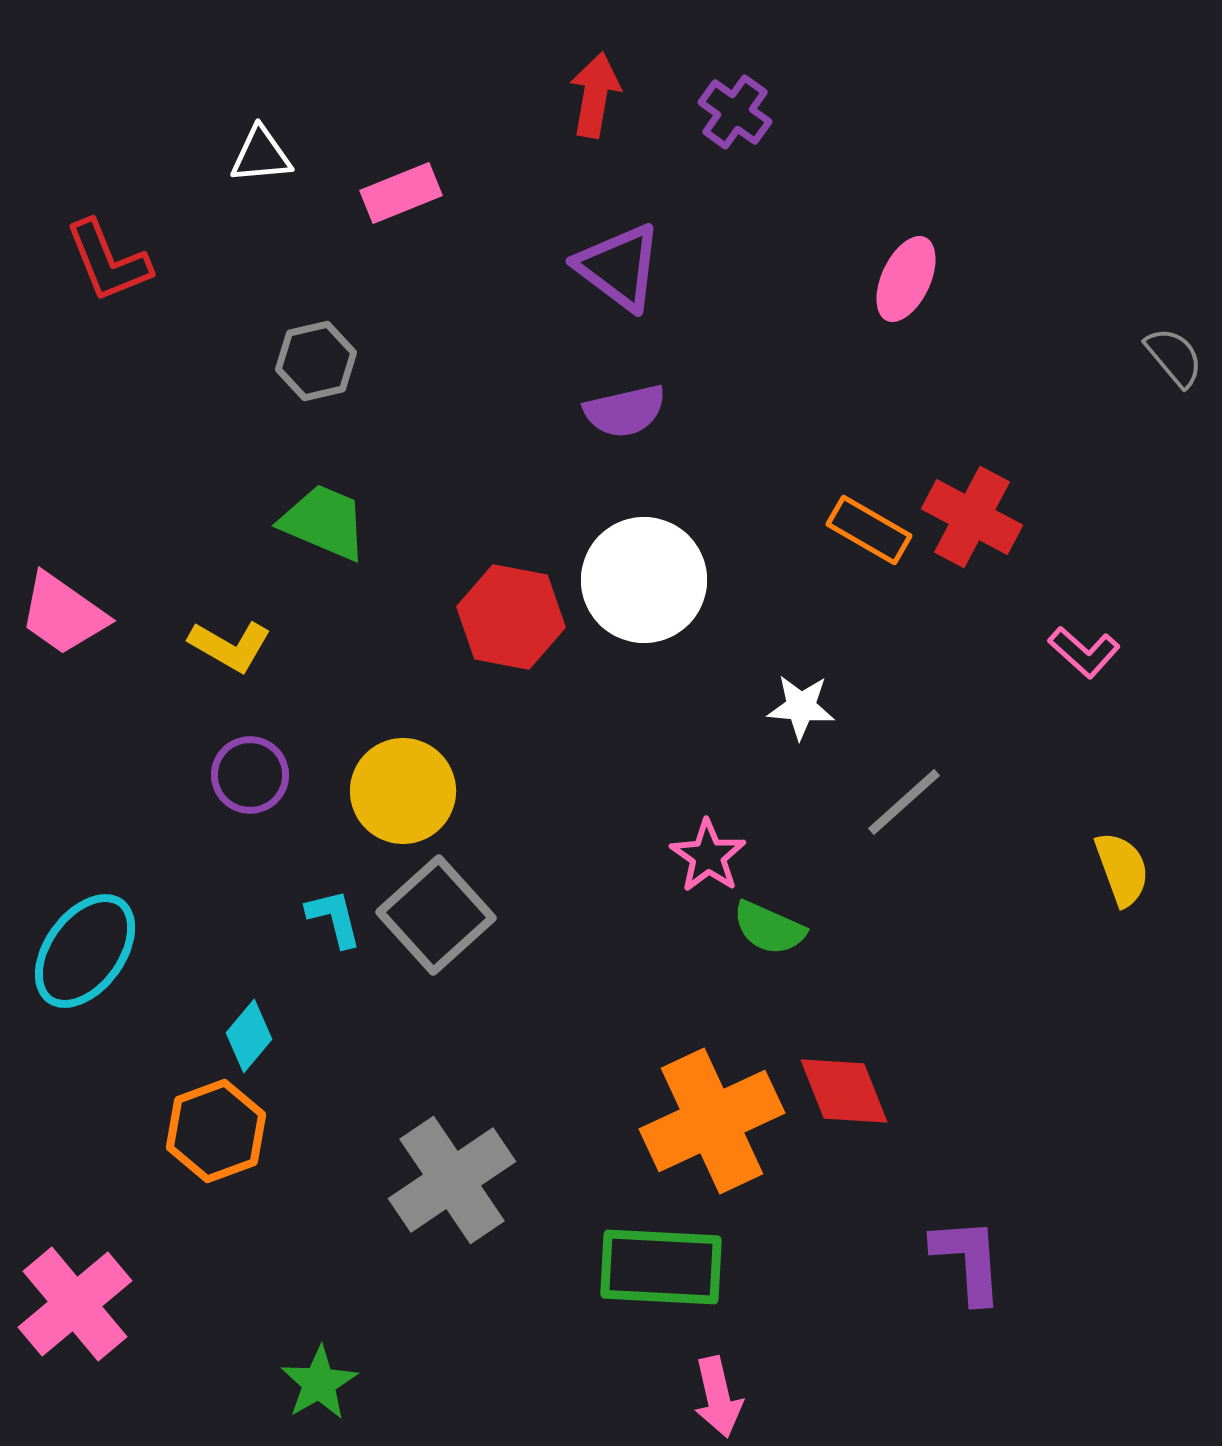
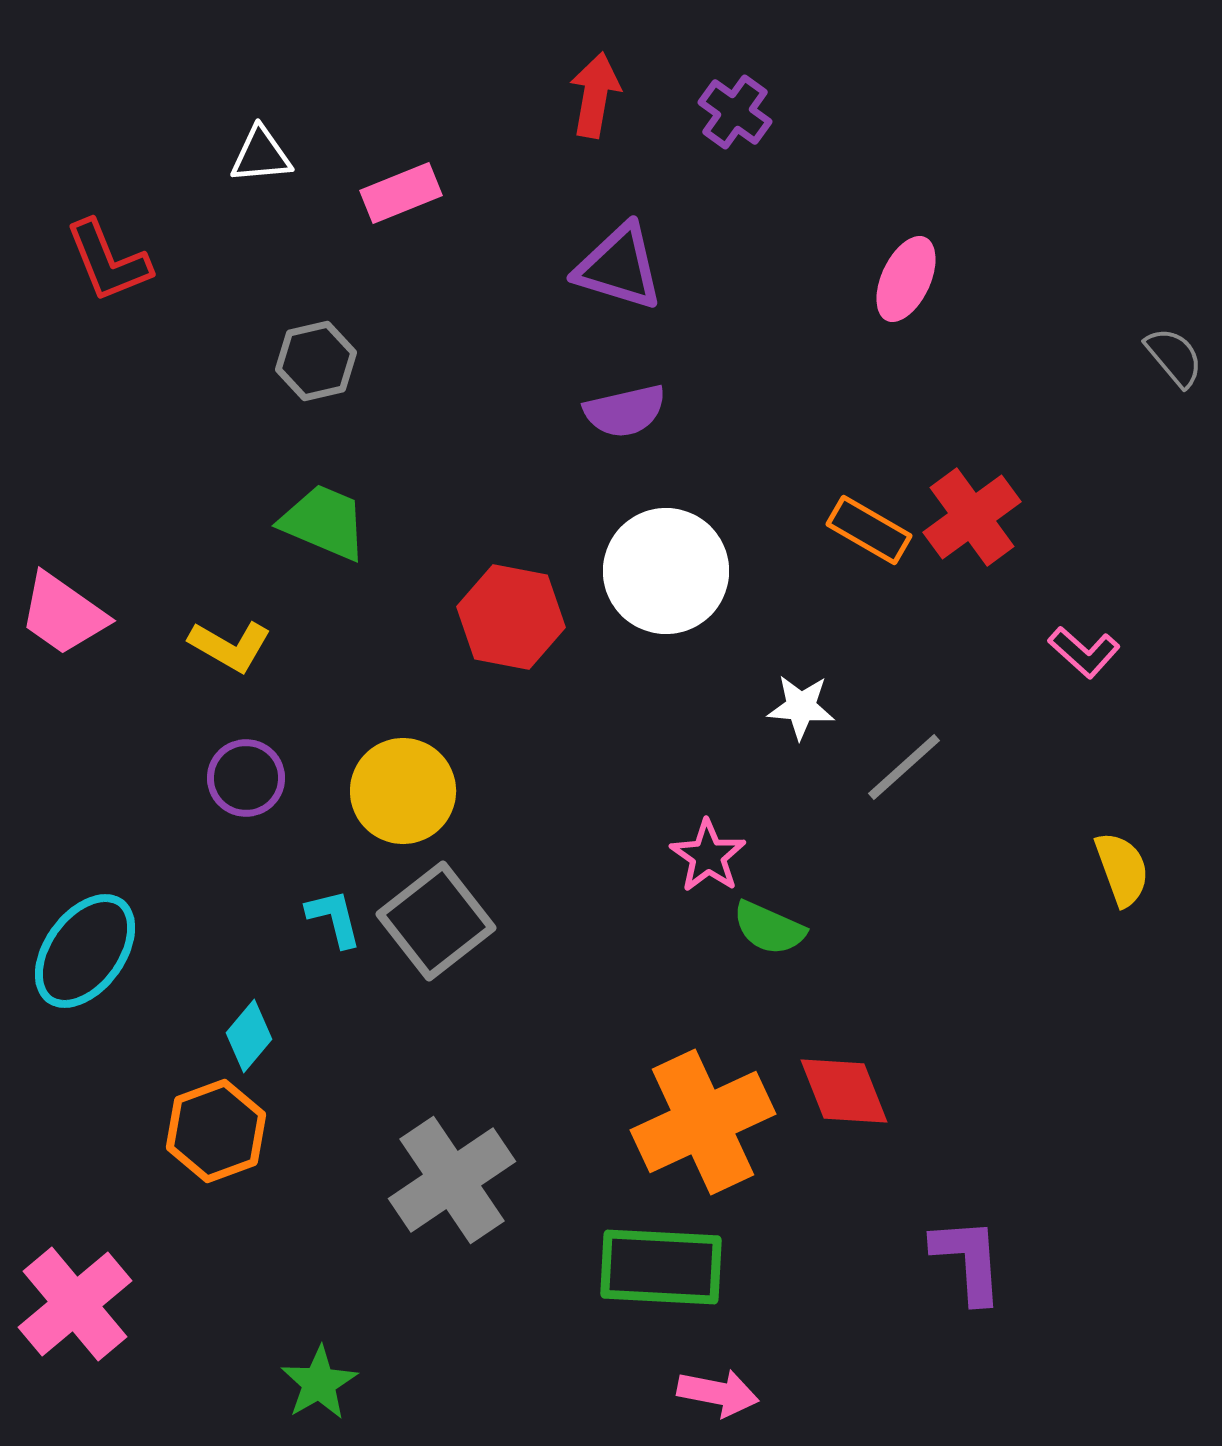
purple triangle: rotated 20 degrees counterclockwise
red cross: rotated 26 degrees clockwise
white circle: moved 22 px right, 9 px up
purple circle: moved 4 px left, 3 px down
gray line: moved 35 px up
gray square: moved 6 px down; rotated 4 degrees clockwise
orange cross: moved 9 px left, 1 px down
pink arrow: moved 4 px up; rotated 66 degrees counterclockwise
